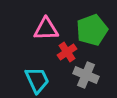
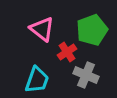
pink triangle: moved 4 px left; rotated 40 degrees clockwise
cyan trapezoid: rotated 44 degrees clockwise
